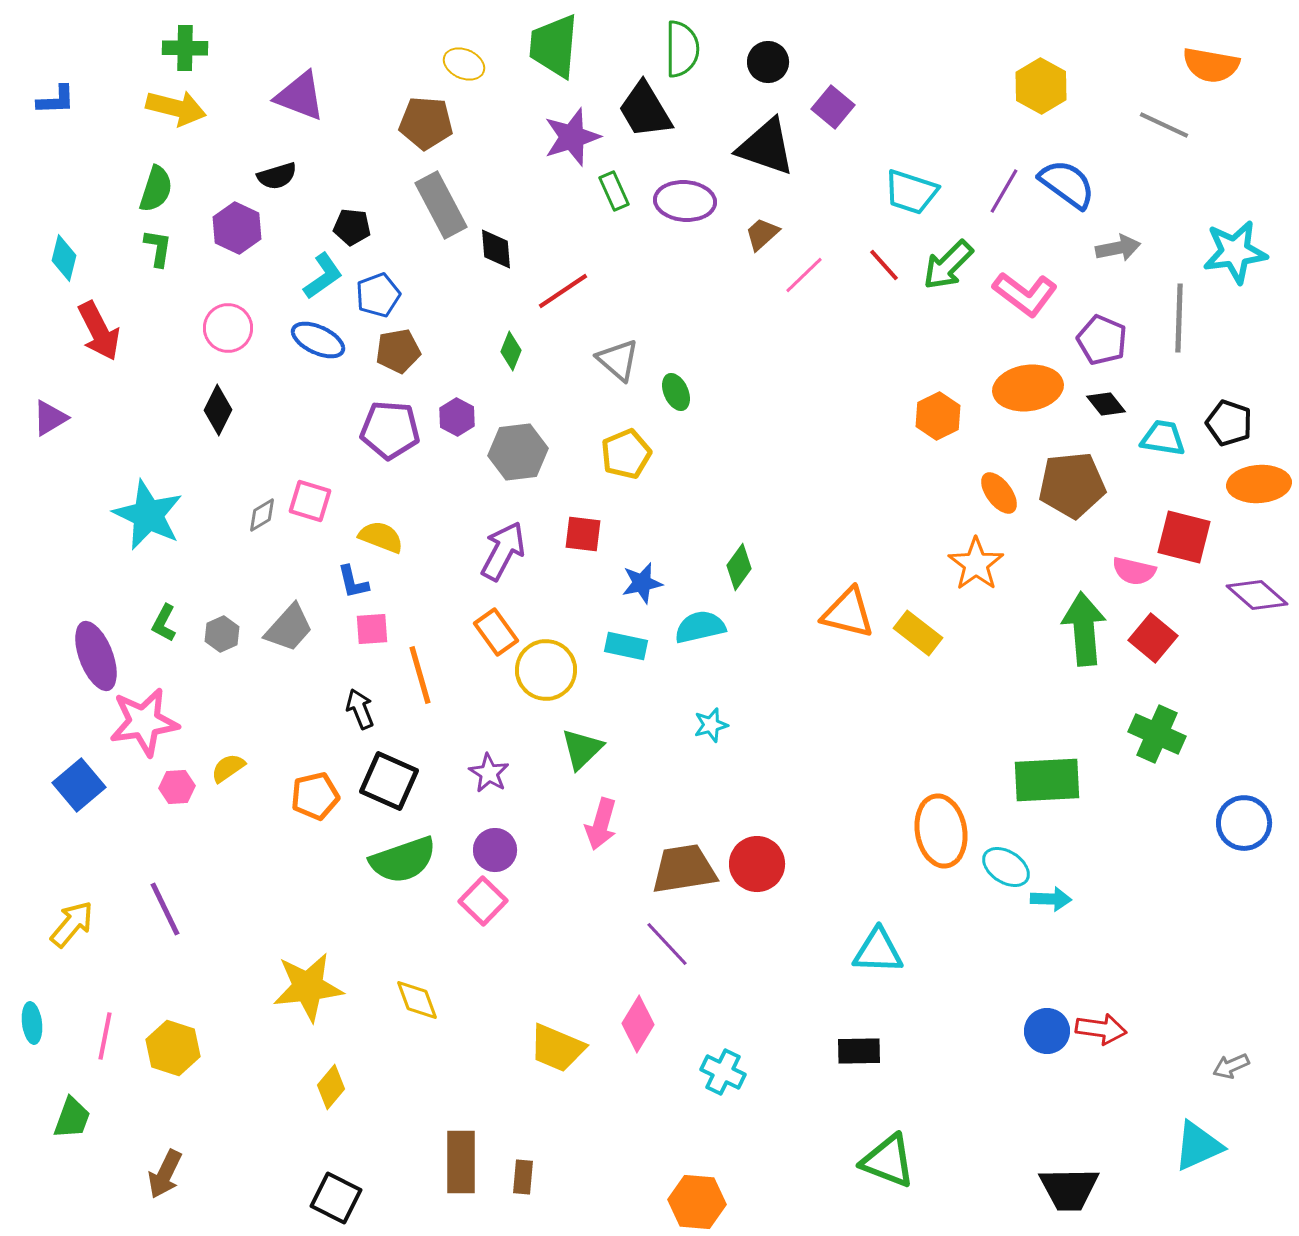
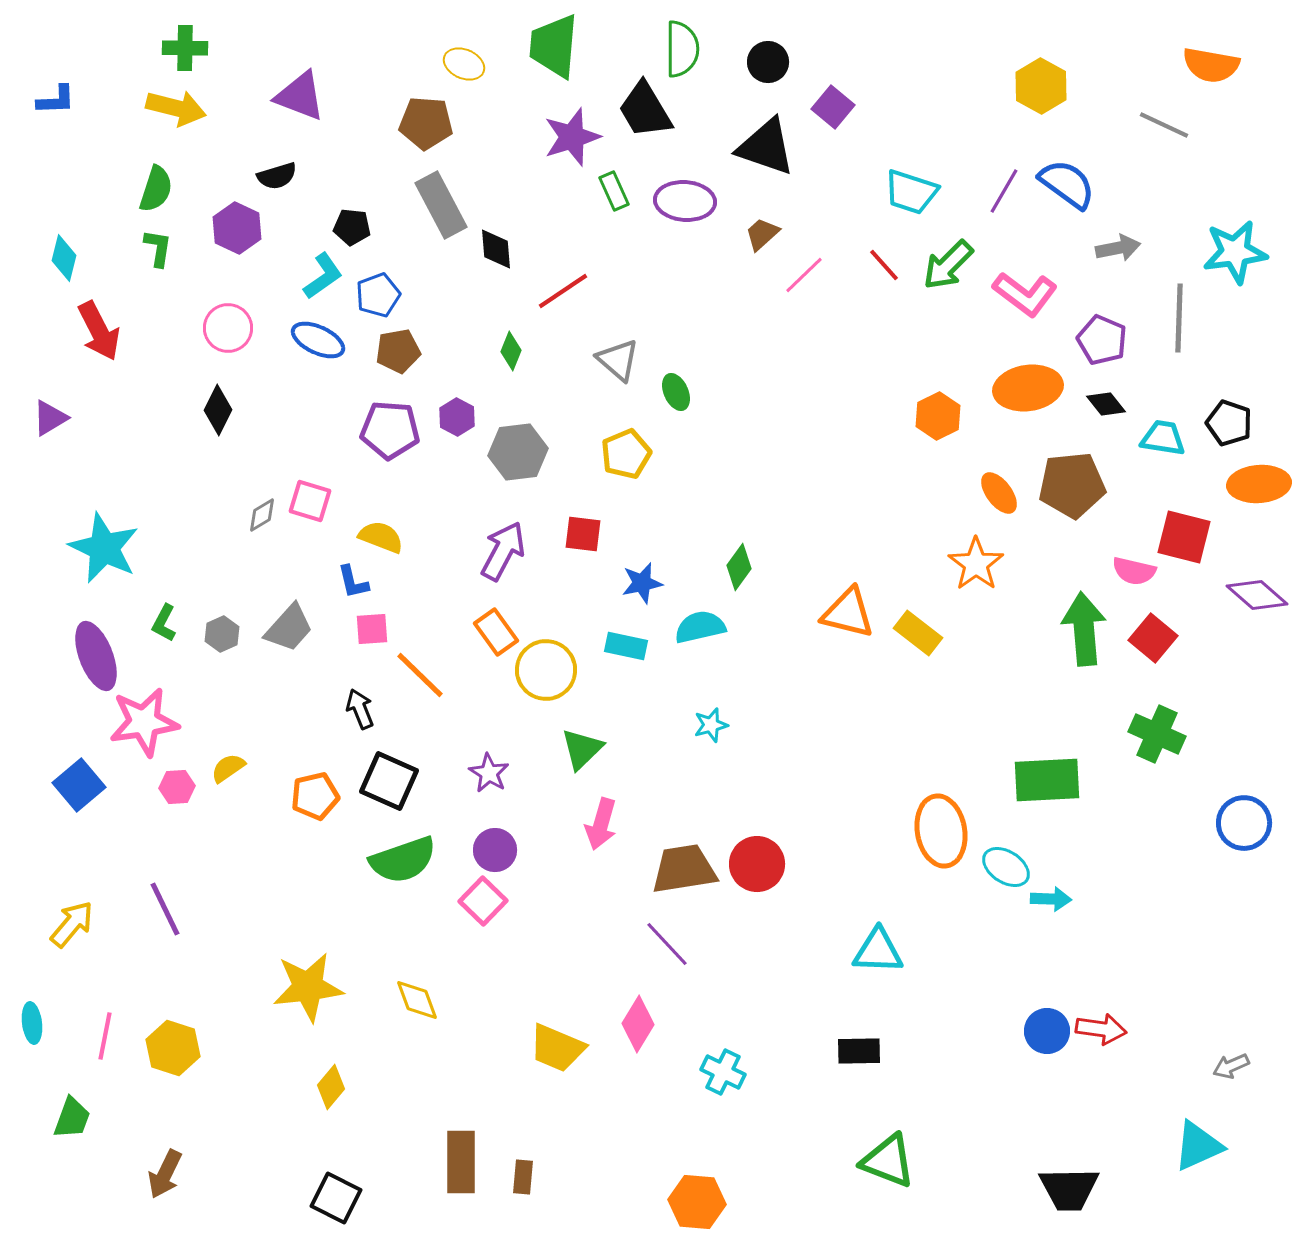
cyan star at (148, 515): moved 44 px left, 33 px down
orange line at (420, 675): rotated 30 degrees counterclockwise
